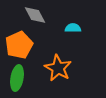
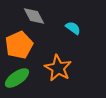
gray diamond: moved 1 px left, 1 px down
cyan semicircle: rotated 35 degrees clockwise
green ellipse: rotated 45 degrees clockwise
